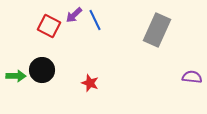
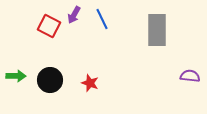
purple arrow: rotated 18 degrees counterclockwise
blue line: moved 7 px right, 1 px up
gray rectangle: rotated 24 degrees counterclockwise
black circle: moved 8 px right, 10 px down
purple semicircle: moved 2 px left, 1 px up
